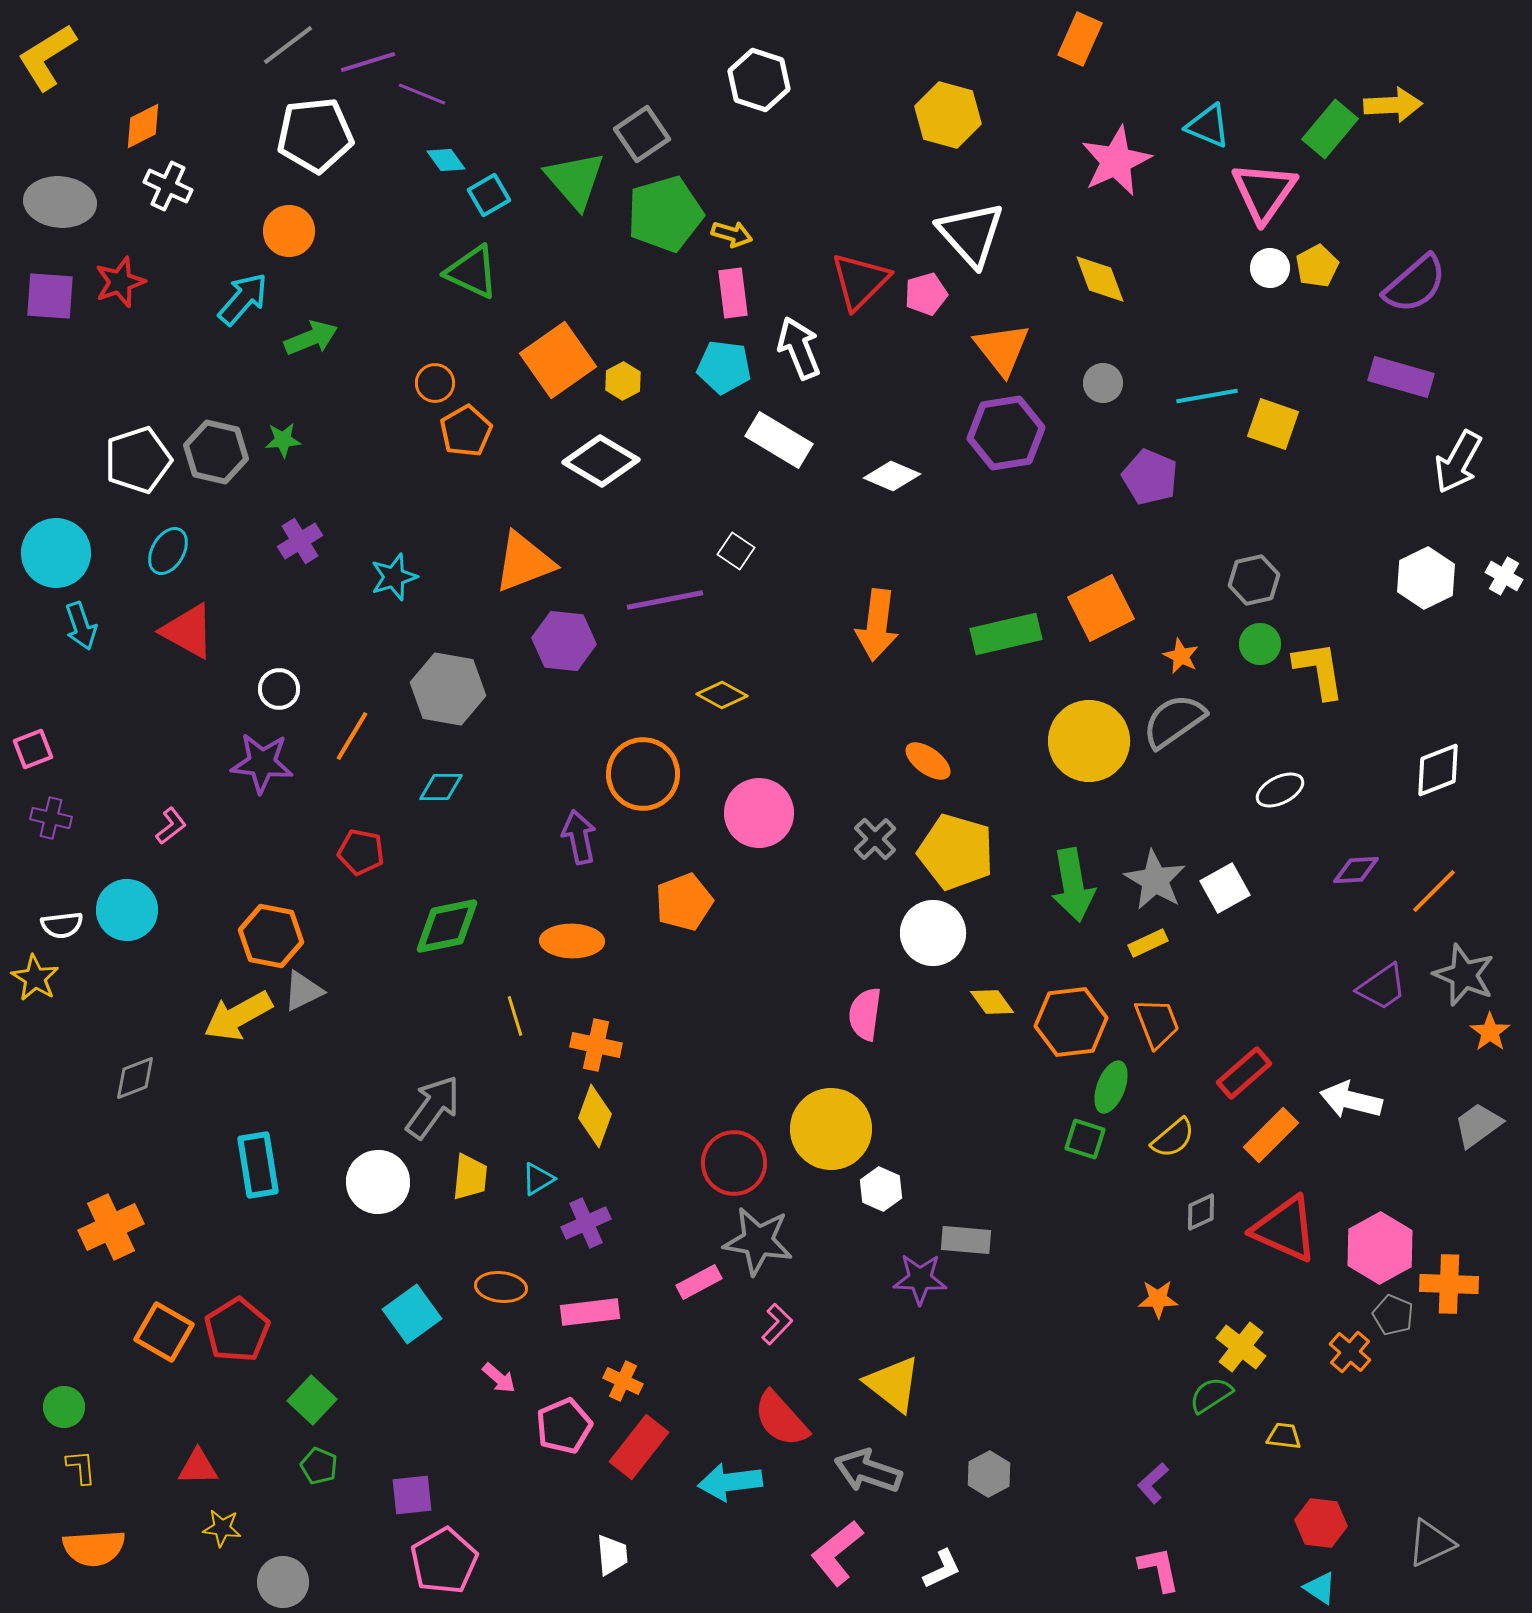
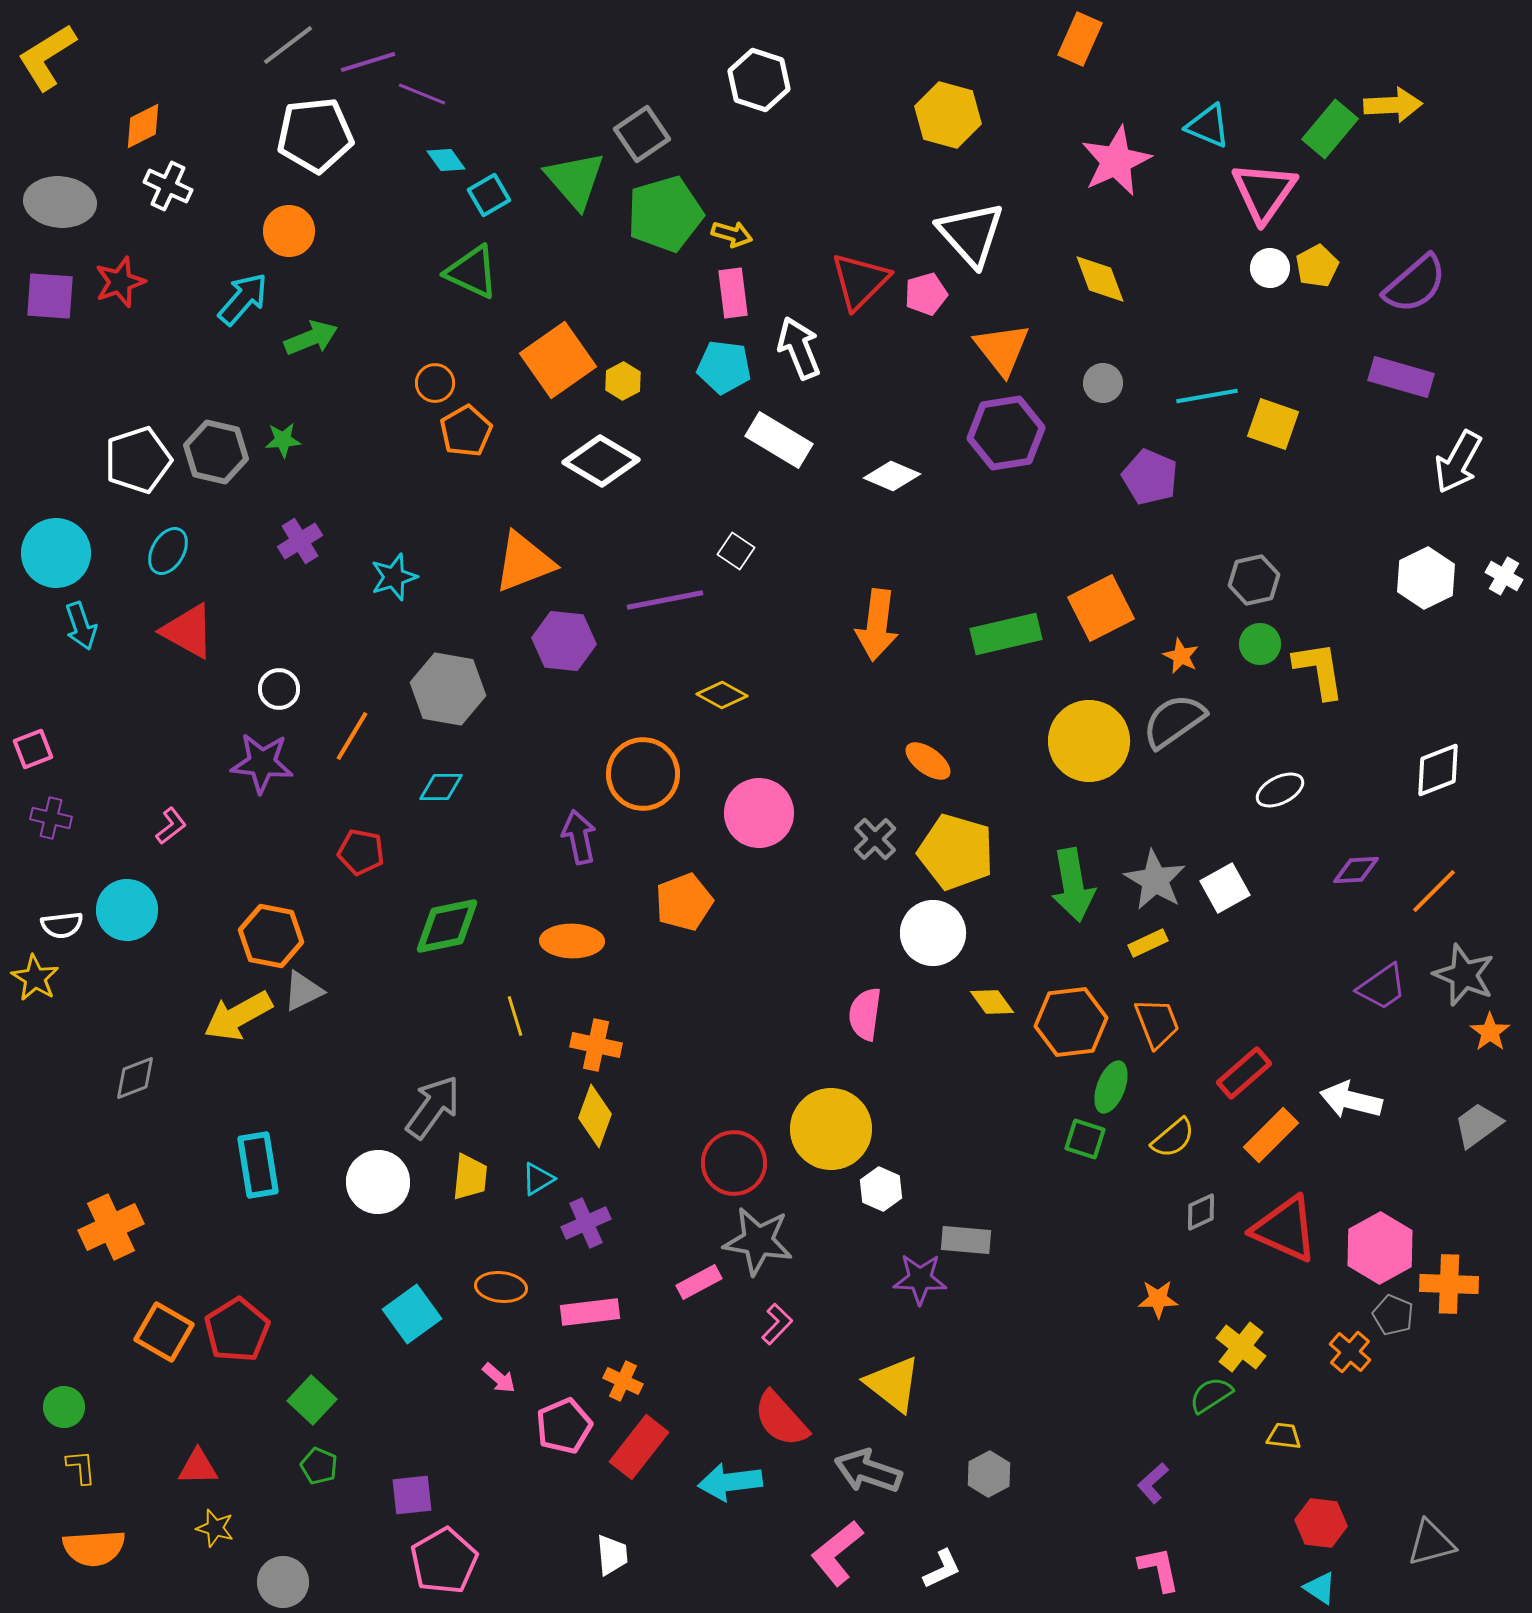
yellow star at (222, 1528): moved 7 px left; rotated 9 degrees clockwise
gray triangle at (1431, 1543): rotated 10 degrees clockwise
